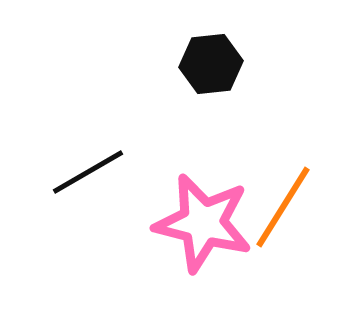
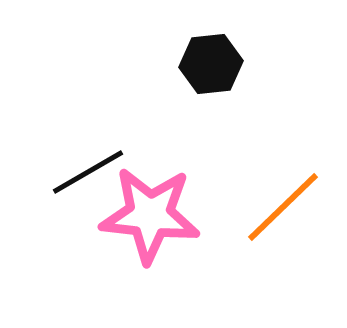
orange line: rotated 14 degrees clockwise
pink star: moved 53 px left, 8 px up; rotated 8 degrees counterclockwise
